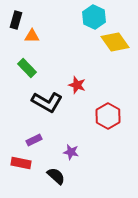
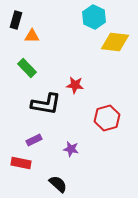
yellow diamond: rotated 48 degrees counterclockwise
red star: moved 2 px left; rotated 12 degrees counterclockwise
black L-shape: moved 1 px left, 2 px down; rotated 20 degrees counterclockwise
red hexagon: moved 1 px left, 2 px down; rotated 15 degrees clockwise
purple star: moved 3 px up
black semicircle: moved 2 px right, 8 px down
